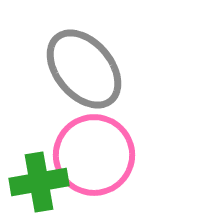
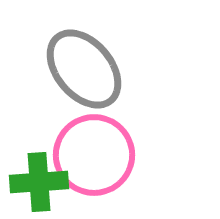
green cross: rotated 6 degrees clockwise
